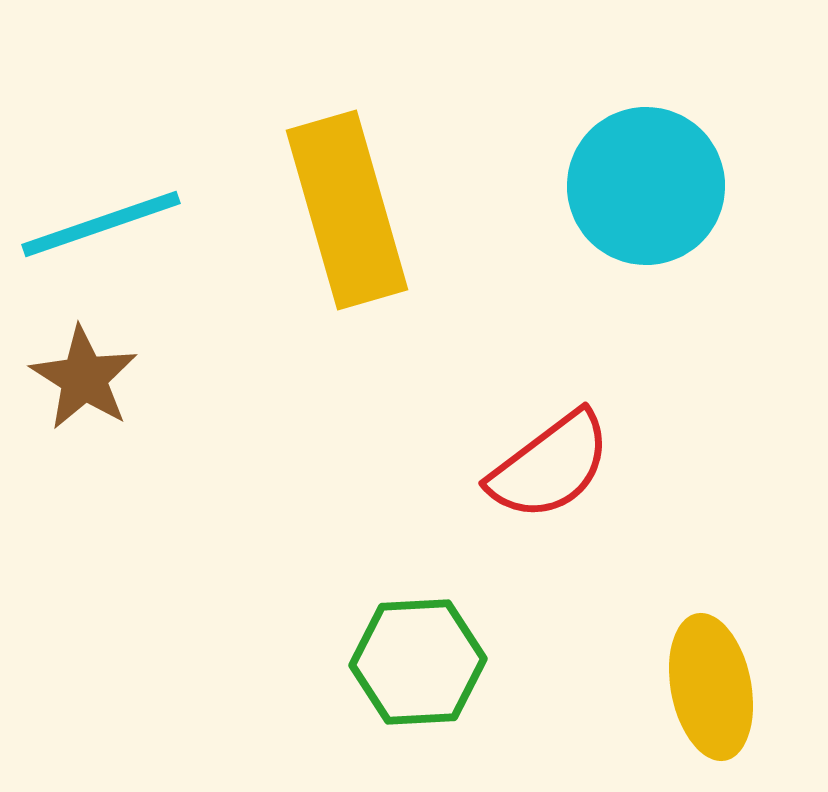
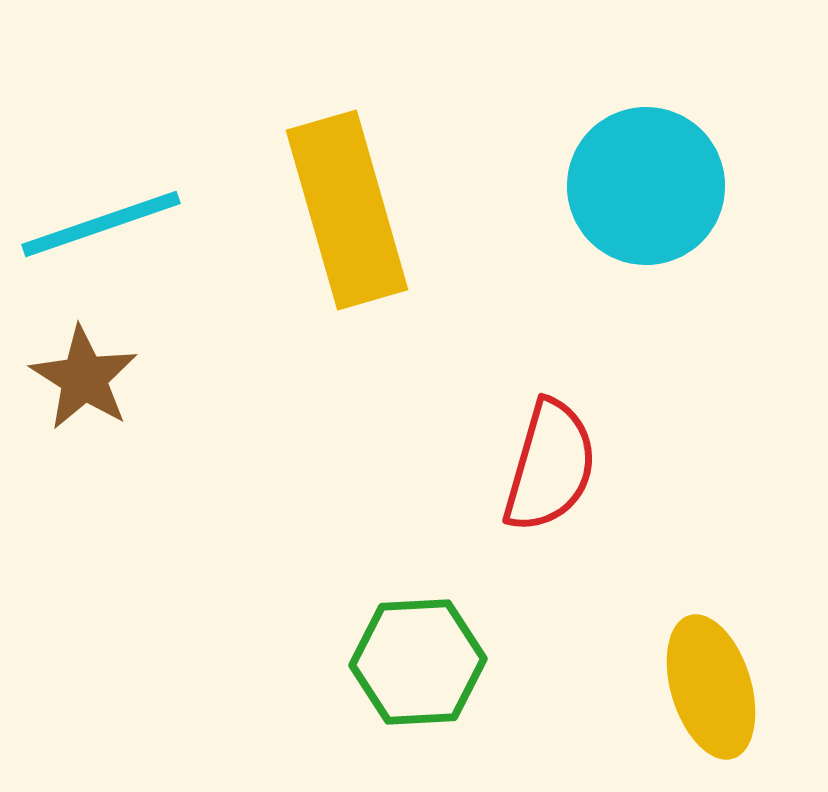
red semicircle: rotated 37 degrees counterclockwise
yellow ellipse: rotated 6 degrees counterclockwise
